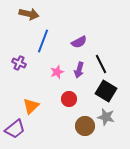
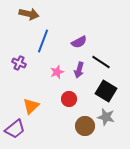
black line: moved 2 px up; rotated 30 degrees counterclockwise
